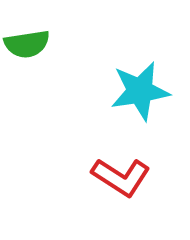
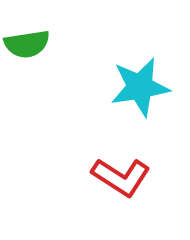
cyan star: moved 4 px up
